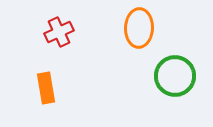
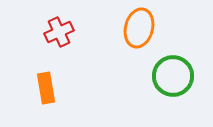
orange ellipse: rotated 12 degrees clockwise
green circle: moved 2 px left
